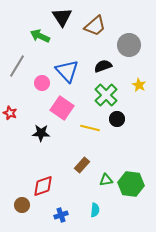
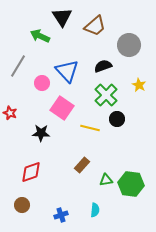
gray line: moved 1 px right
red diamond: moved 12 px left, 14 px up
